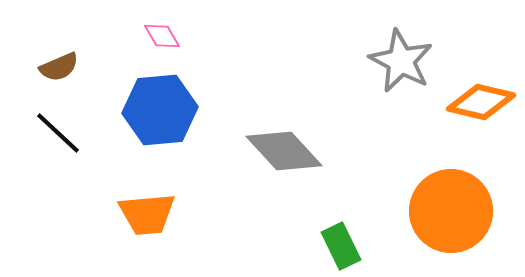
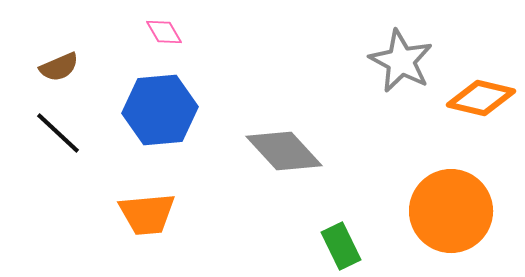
pink diamond: moved 2 px right, 4 px up
orange diamond: moved 4 px up
